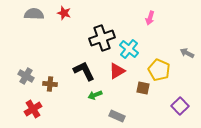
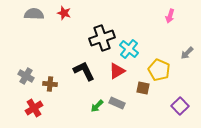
pink arrow: moved 20 px right, 2 px up
gray arrow: rotated 72 degrees counterclockwise
green arrow: moved 2 px right, 11 px down; rotated 24 degrees counterclockwise
red cross: moved 1 px right, 1 px up
gray rectangle: moved 13 px up
